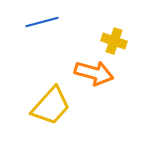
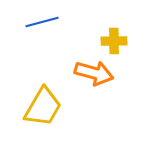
yellow cross: rotated 20 degrees counterclockwise
yellow trapezoid: moved 8 px left, 1 px down; rotated 12 degrees counterclockwise
